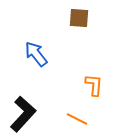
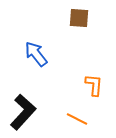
black L-shape: moved 2 px up
